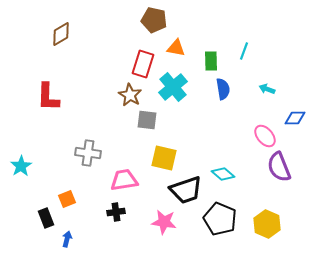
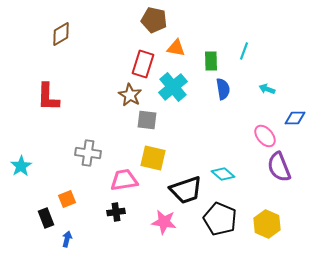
yellow square: moved 11 px left
